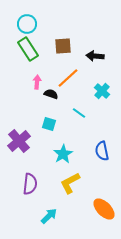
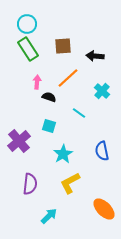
black semicircle: moved 2 px left, 3 px down
cyan square: moved 2 px down
